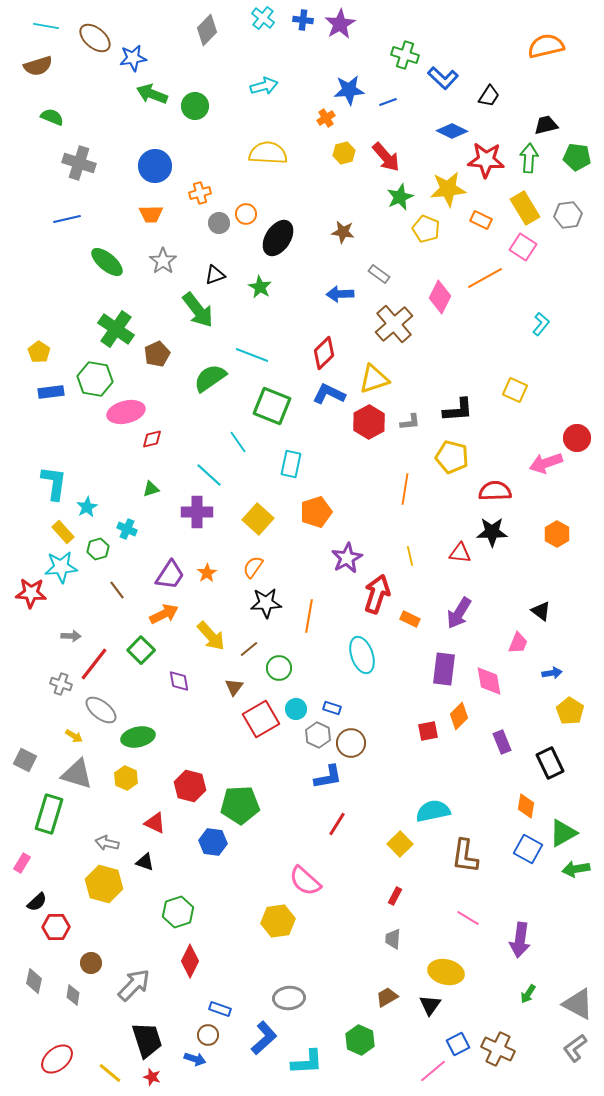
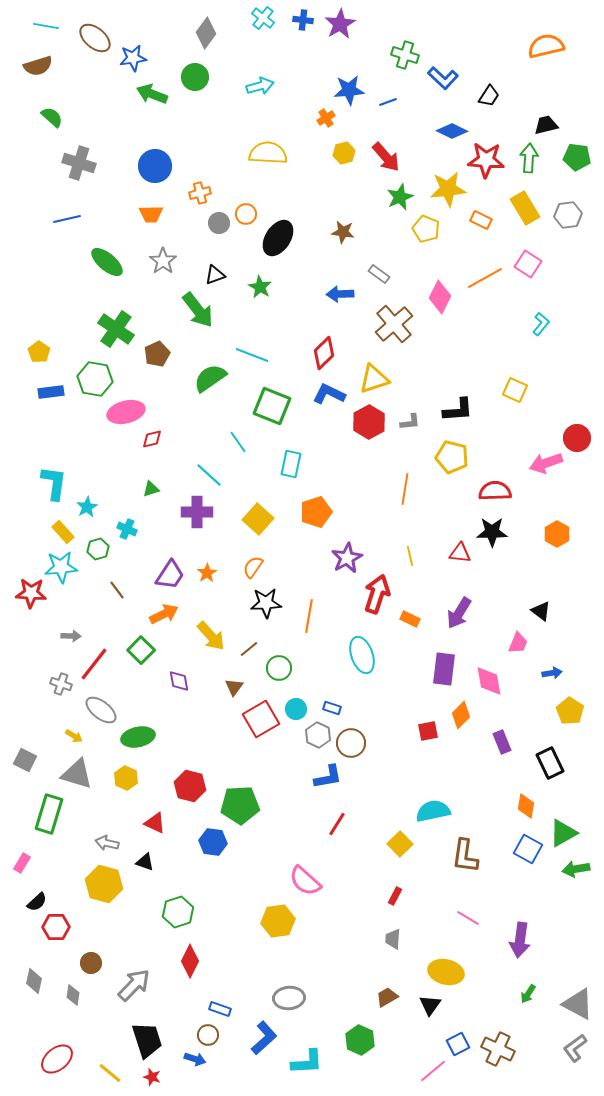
gray diamond at (207, 30): moved 1 px left, 3 px down; rotated 8 degrees counterclockwise
cyan arrow at (264, 86): moved 4 px left
green circle at (195, 106): moved 29 px up
green semicircle at (52, 117): rotated 20 degrees clockwise
pink square at (523, 247): moved 5 px right, 17 px down
orange diamond at (459, 716): moved 2 px right, 1 px up
